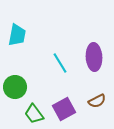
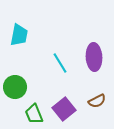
cyan trapezoid: moved 2 px right
purple square: rotated 10 degrees counterclockwise
green trapezoid: rotated 15 degrees clockwise
